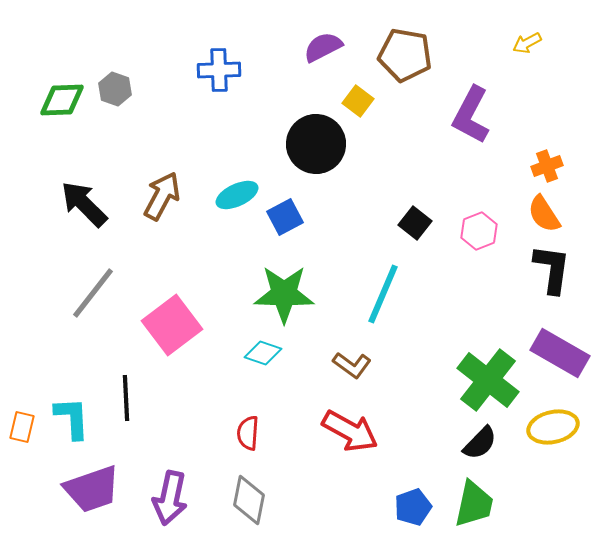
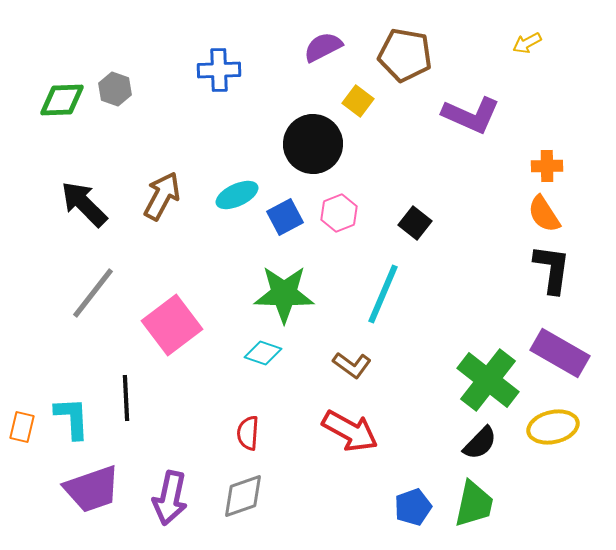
purple L-shape: rotated 94 degrees counterclockwise
black circle: moved 3 px left
orange cross: rotated 20 degrees clockwise
pink hexagon: moved 140 px left, 18 px up
gray diamond: moved 6 px left, 4 px up; rotated 60 degrees clockwise
